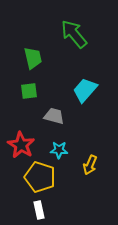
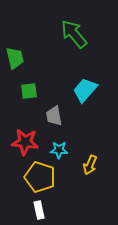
green trapezoid: moved 18 px left
gray trapezoid: rotated 115 degrees counterclockwise
red star: moved 4 px right, 3 px up; rotated 24 degrees counterclockwise
